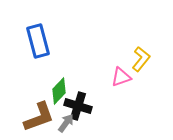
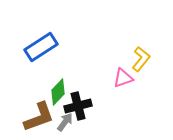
blue rectangle: moved 3 px right, 6 px down; rotated 72 degrees clockwise
pink triangle: moved 2 px right, 1 px down
green diamond: moved 1 px left, 1 px down
black cross: rotated 32 degrees counterclockwise
gray arrow: moved 1 px left, 1 px up
